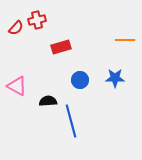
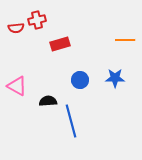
red semicircle: rotated 42 degrees clockwise
red rectangle: moved 1 px left, 3 px up
